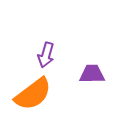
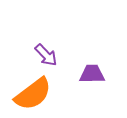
purple arrow: rotated 60 degrees counterclockwise
